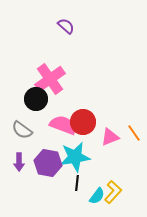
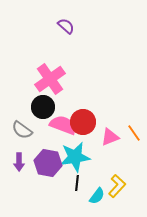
black circle: moved 7 px right, 8 px down
yellow L-shape: moved 4 px right, 6 px up
